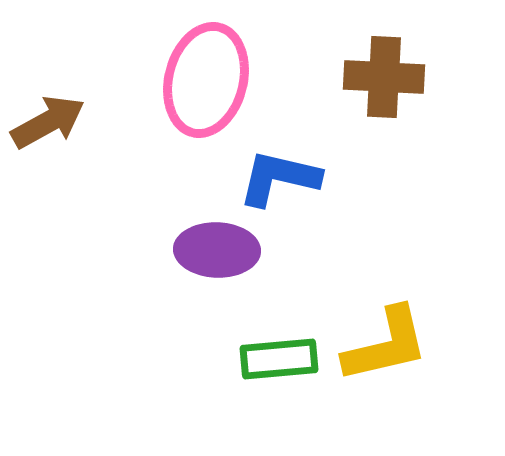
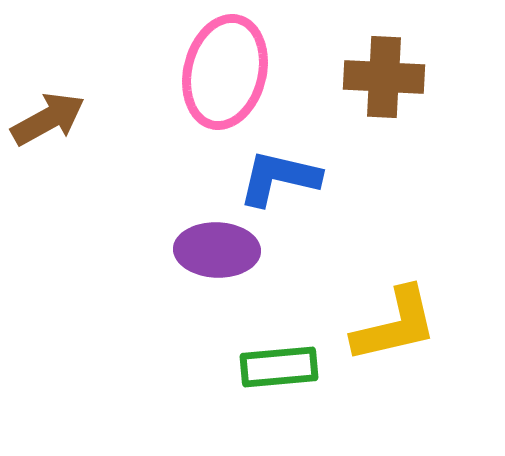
pink ellipse: moved 19 px right, 8 px up
brown arrow: moved 3 px up
yellow L-shape: moved 9 px right, 20 px up
green rectangle: moved 8 px down
